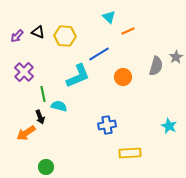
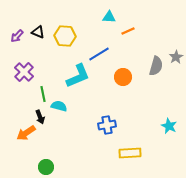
cyan triangle: rotated 40 degrees counterclockwise
